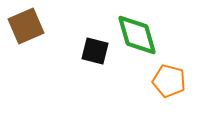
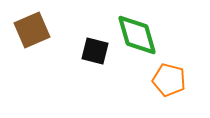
brown square: moved 6 px right, 4 px down
orange pentagon: moved 1 px up
